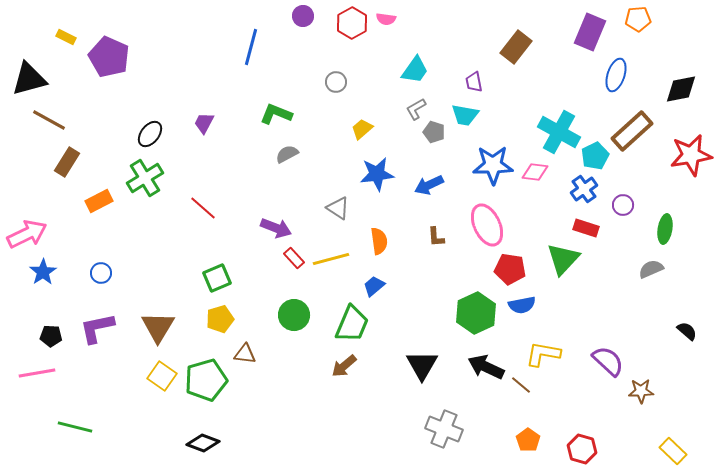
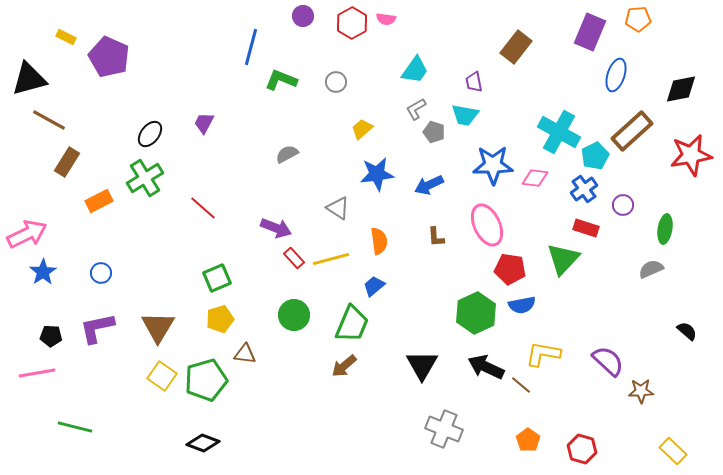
green L-shape at (276, 114): moved 5 px right, 34 px up
pink diamond at (535, 172): moved 6 px down
